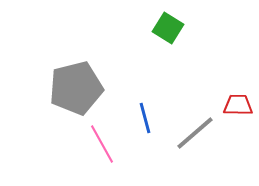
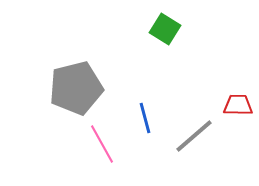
green square: moved 3 px left, 1 px down
gray line: moved 1 px left, 3 px down
